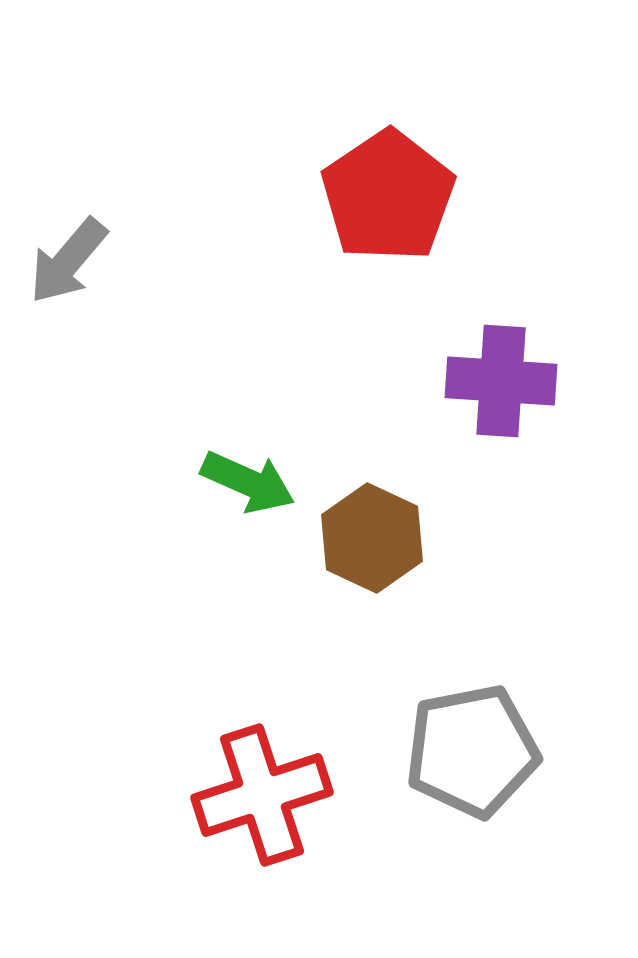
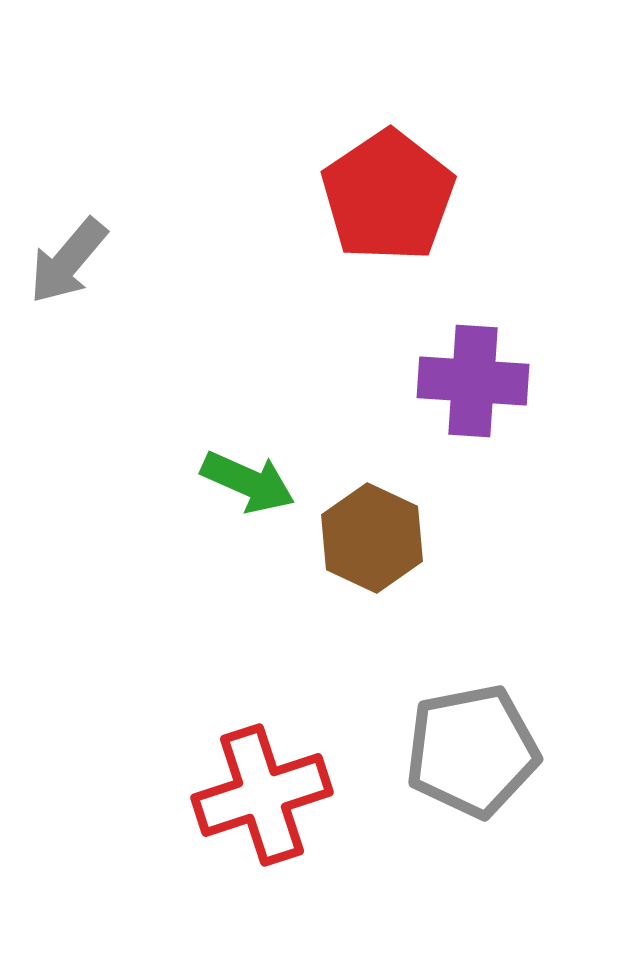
purple cross: moved 28 px left
